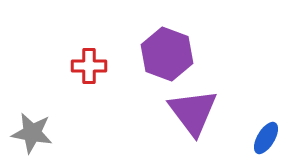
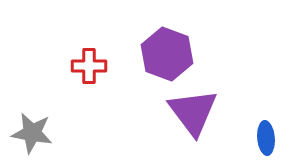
blue ellipse: rotated 36 degrees counterclockwise
